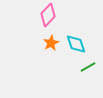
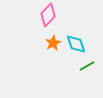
orange star: moved 2 px right
green line: moved 1 px left, 1 px up
